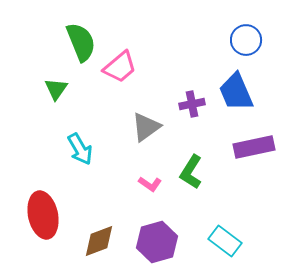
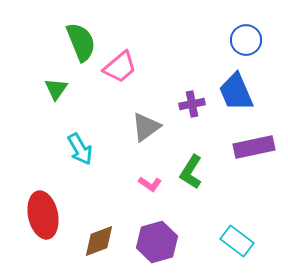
cyan rectangle: moved 12 px right
